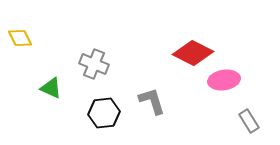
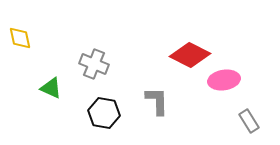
yellow diamond: rotated 15 degrees clockwise
red diamond: moved 3 px left, 2 px down
gray L-shape: moved 5 px right; rotated 16 degrees clockwise
black hexagon: rotated 16 degrees clockwise
